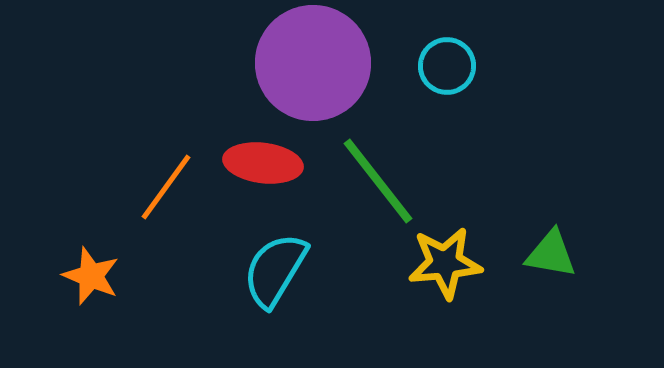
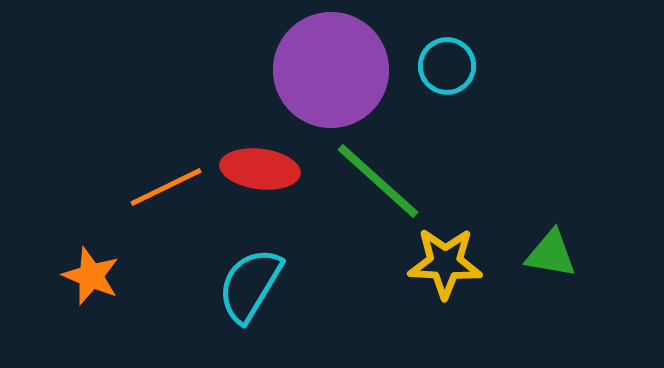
purple circle: moved 18 px right, 7 px down
red ellipse: moved 3 px left, 6 px down
green line: rotated 10 degrees counterclockwise
orange line: rotated 28 degrees clockwise
yellow star: rotated 8 degrees clockwise
cyan semicircle: moved 25 px left, 15 px down
